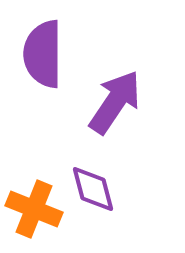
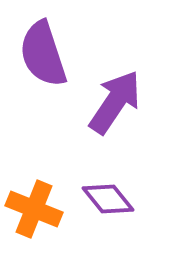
purple semicircle: rotated 18 degrees counterclockwise
purple diamond: moved 15 px right, 10 px down; rotated 24 degrees counterclockwise
